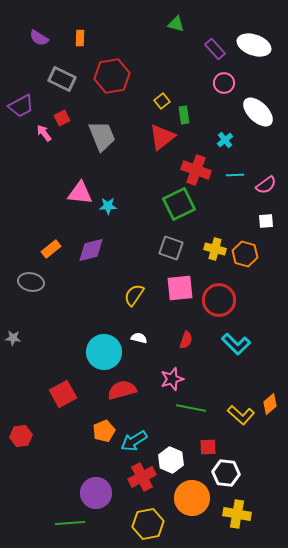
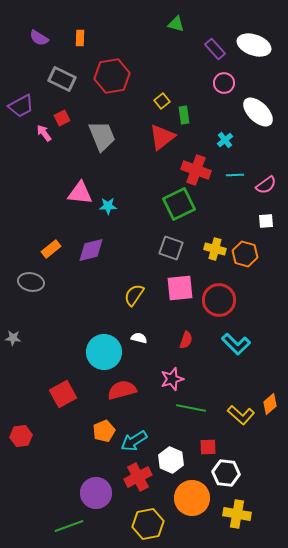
red cross at (142, 477): moved 4 px left
green line at (70, 523): moved 1 px left, 3 px down; rotated 16 degrees counterclockwise
